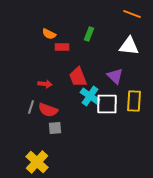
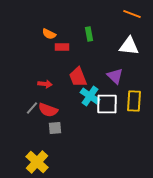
green rectangle: rotated 32 degrees counterclockwise
gray line: moved 1 px right, 1 px down; rotated 24 degrees clockwise
